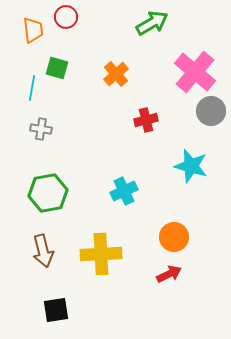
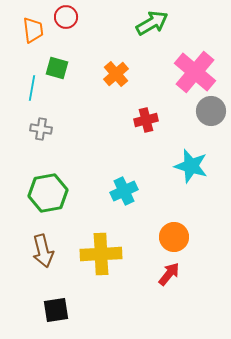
red arrow: rotated 25 degrees counterclockwise
